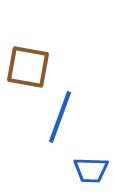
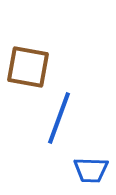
blue line: moved 1 px left, 1 px down
